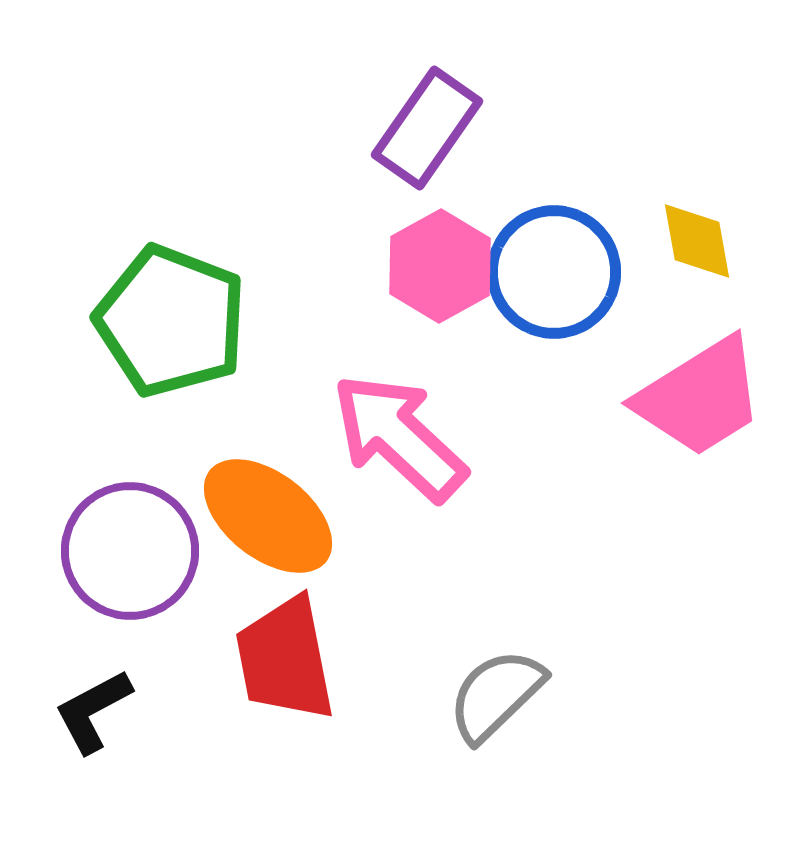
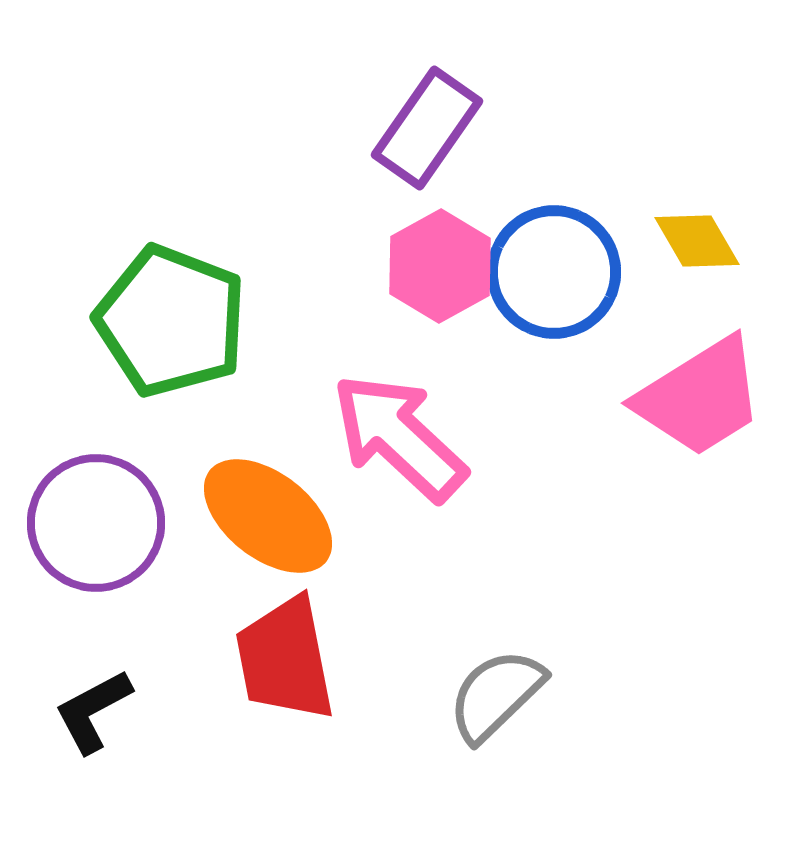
yellow diamond: rotated 20 degrees counterclockwise
purple circle: moved 34 px left, 28 px up
